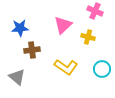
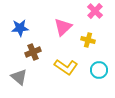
pink cross: rotated 21 degrees clockwise
pink triangle: moved 2 px down
yellow cross: moved 3 px down
brown cross: moved 1 px right, 2 px down; rotated 14 degrees counterclockwise
cyan circle: moved 3 px left, 1 px down
gray triangle: moved 2 px right
